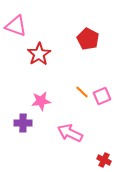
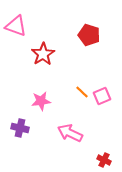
red pentagon: moved 1 px right, 4 px up; rotated 10 degrees counterclockwise
red star: moved 4 px right
purple cross: moved 3 px left, 5 px down; rotated 12 degrees clockwise
